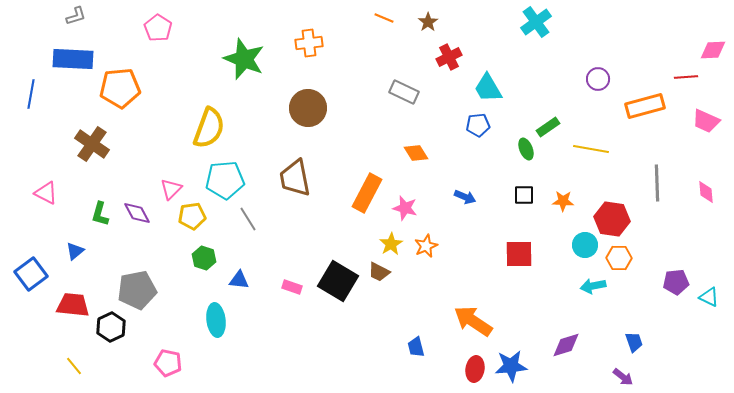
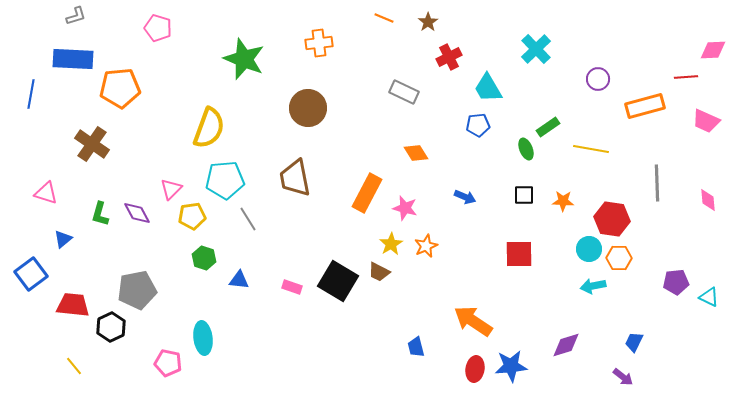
cyan cross at (536, 22): moved 27 px down; rotated 8 degrees counterclockwise
pink pentagon at (158, 28): rotated 16 degrees counterclockwise
orange cross at (309, 43): moved 10 px right
pink diamond at (706, 192): moved 2 px right, 8 px down
pink triangle at (46, 193): rotated 10 degrees counterclockwise
cyan circle at (585, 245): moved 4 px right, 4 px down
blue triangle at (75, 251): moved 12 px left, 12 px up
cyan ellipse at (216, 320): moved 13 px left, 18 px down
blue trapezoid at (634, 342): rotated 135 degrees counterclockwise
